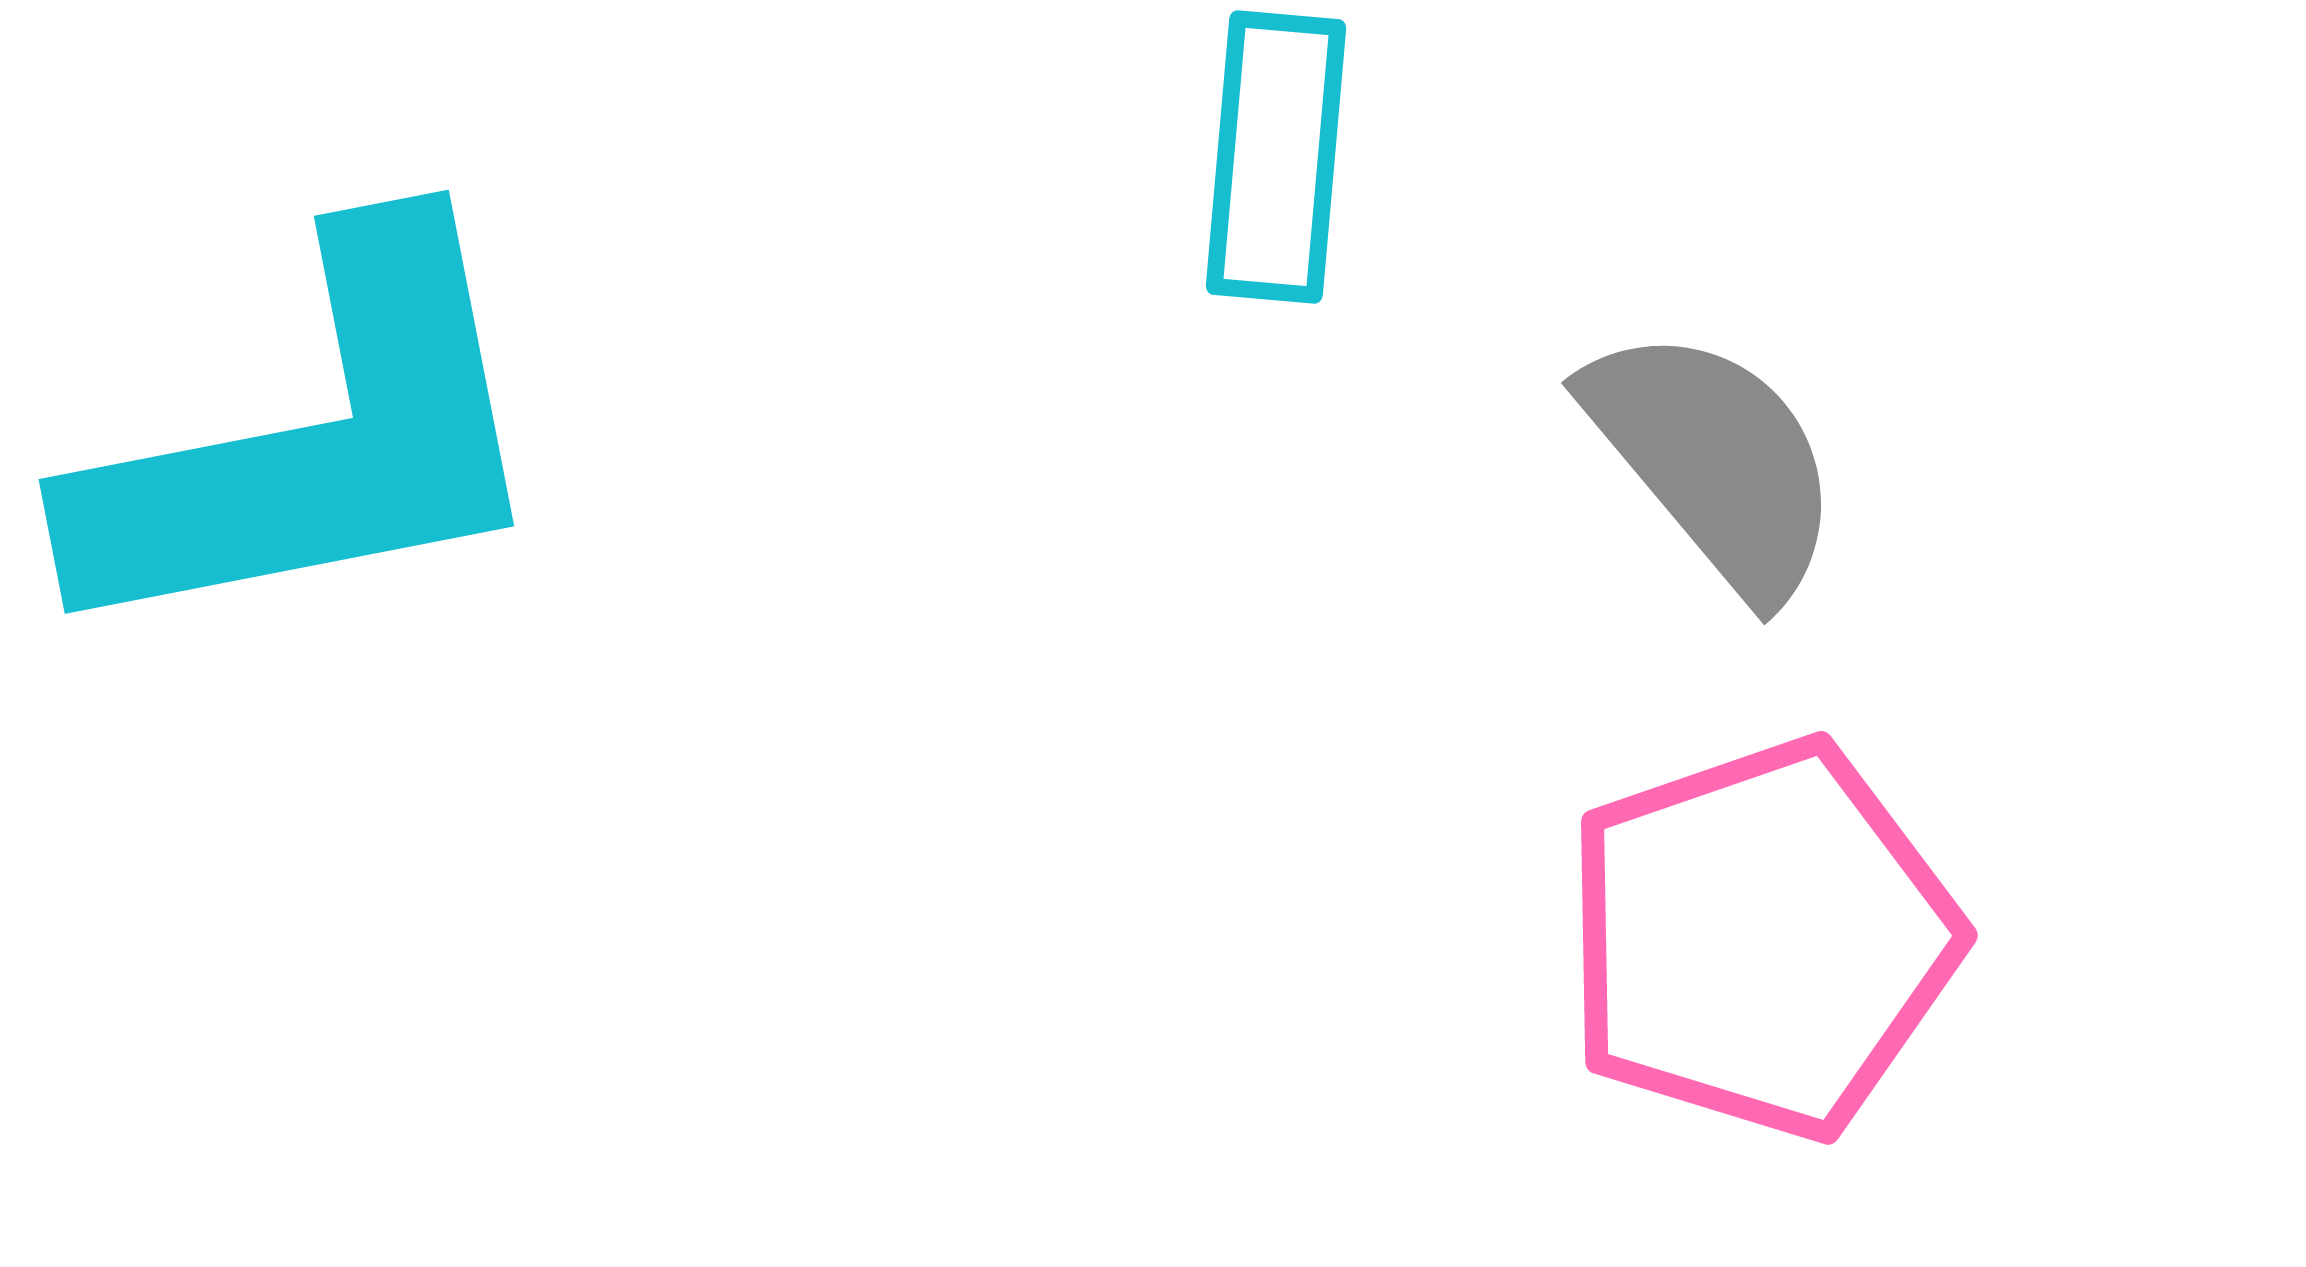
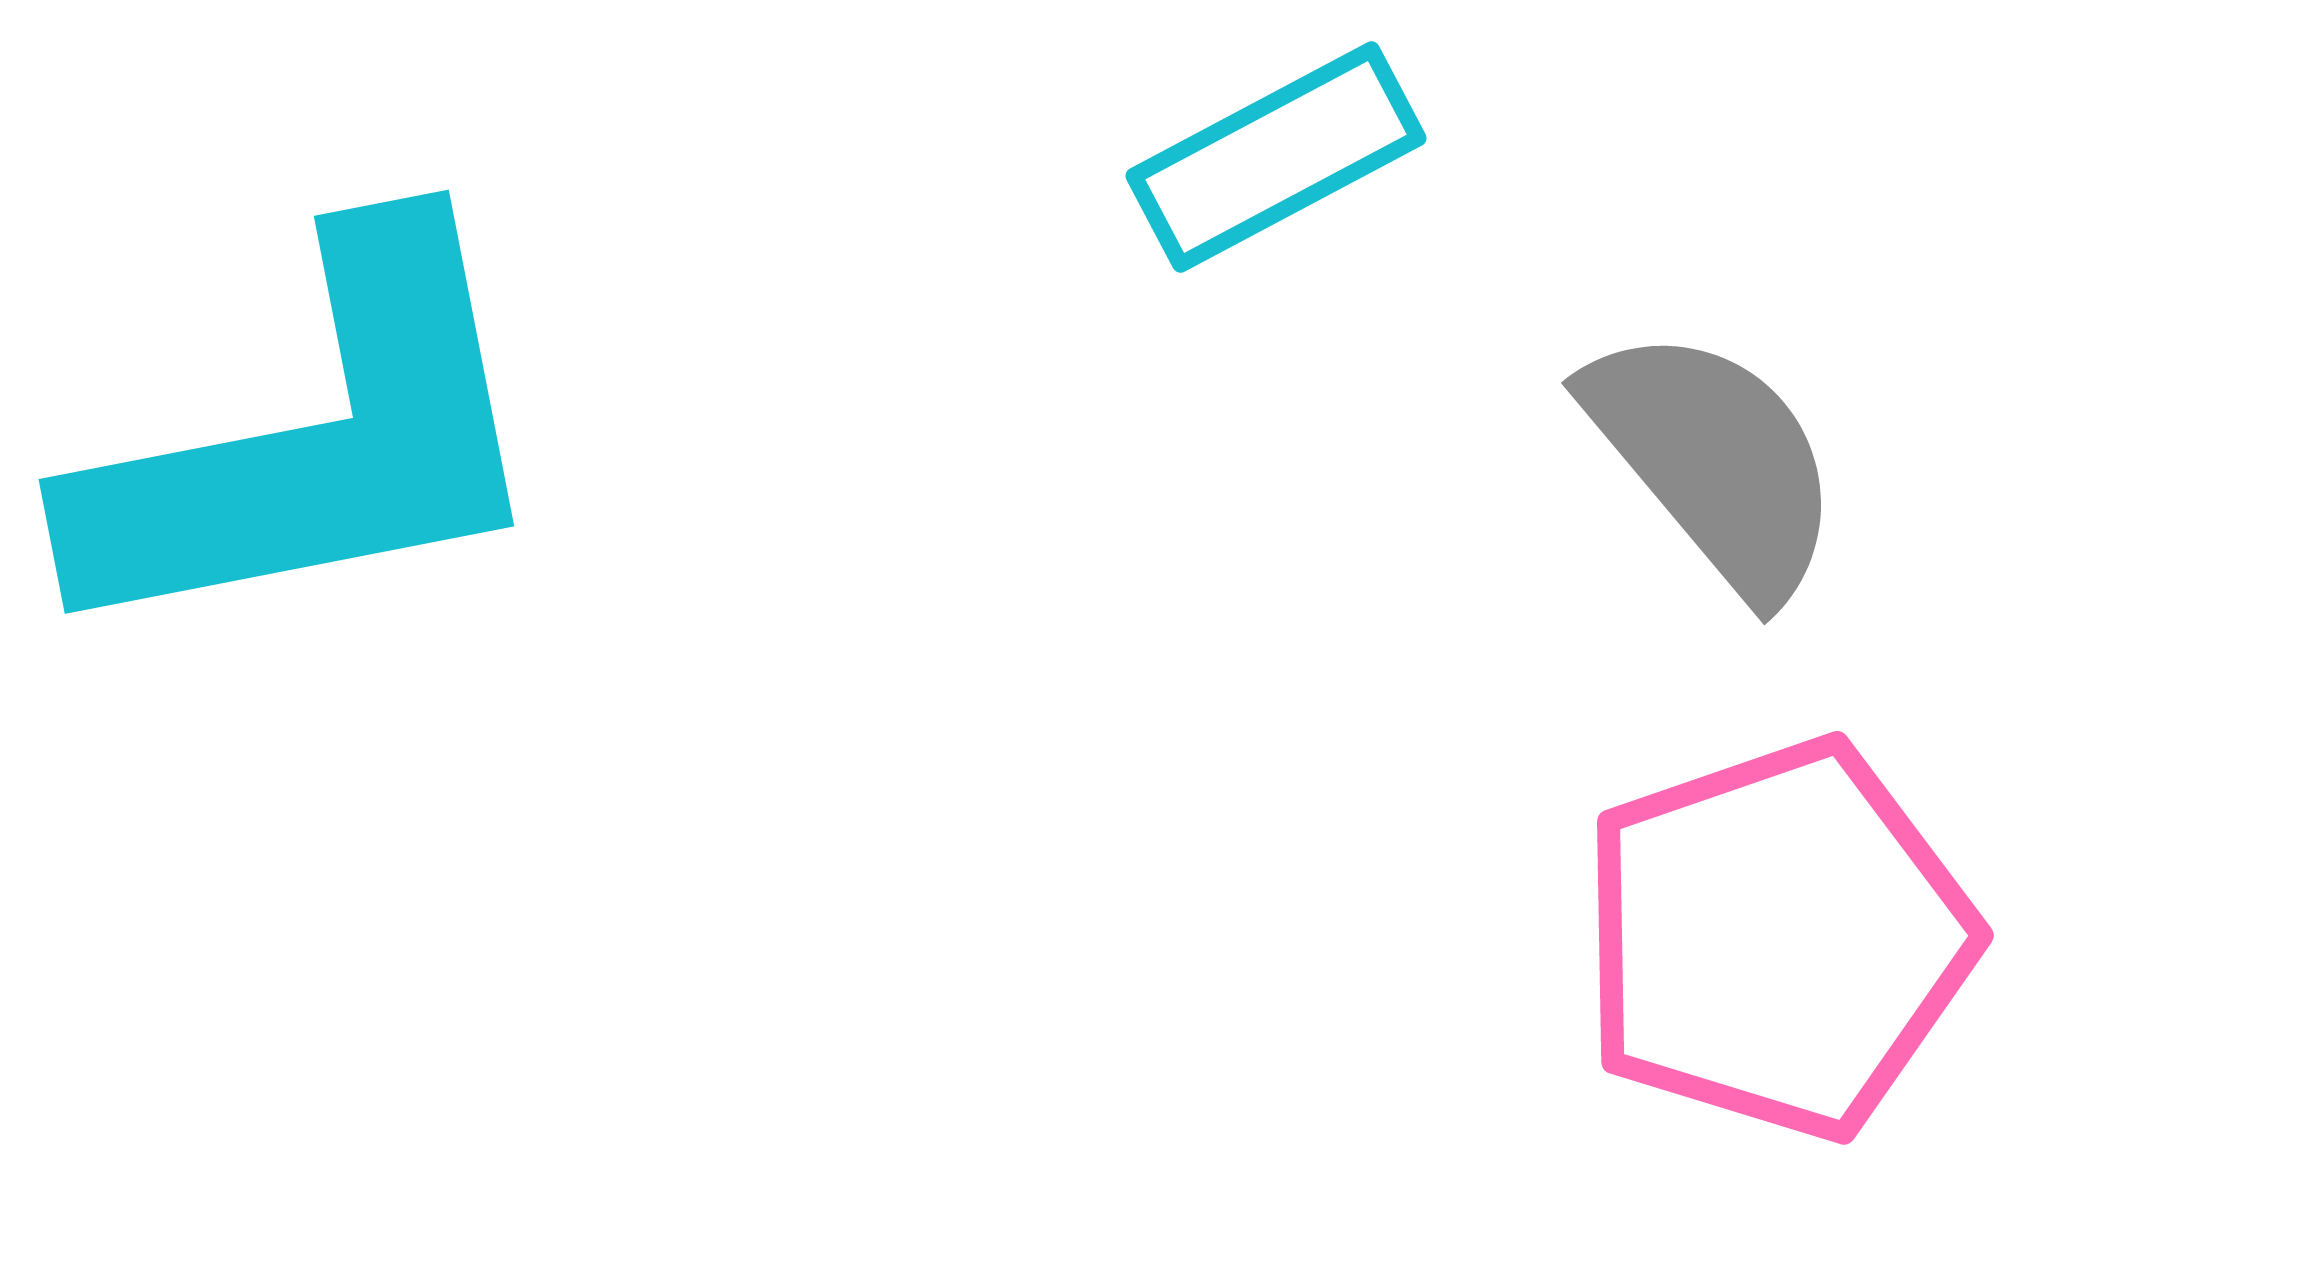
cyan rectangle: rotated 57 degrees clockwise
pink pentagon: moved 16 px right
